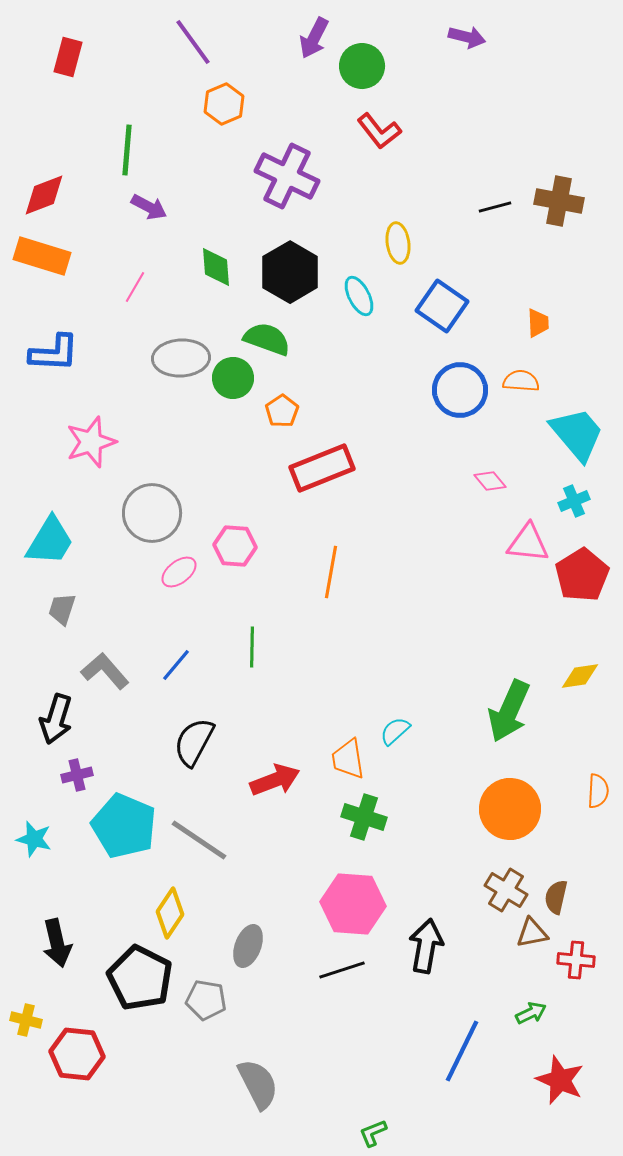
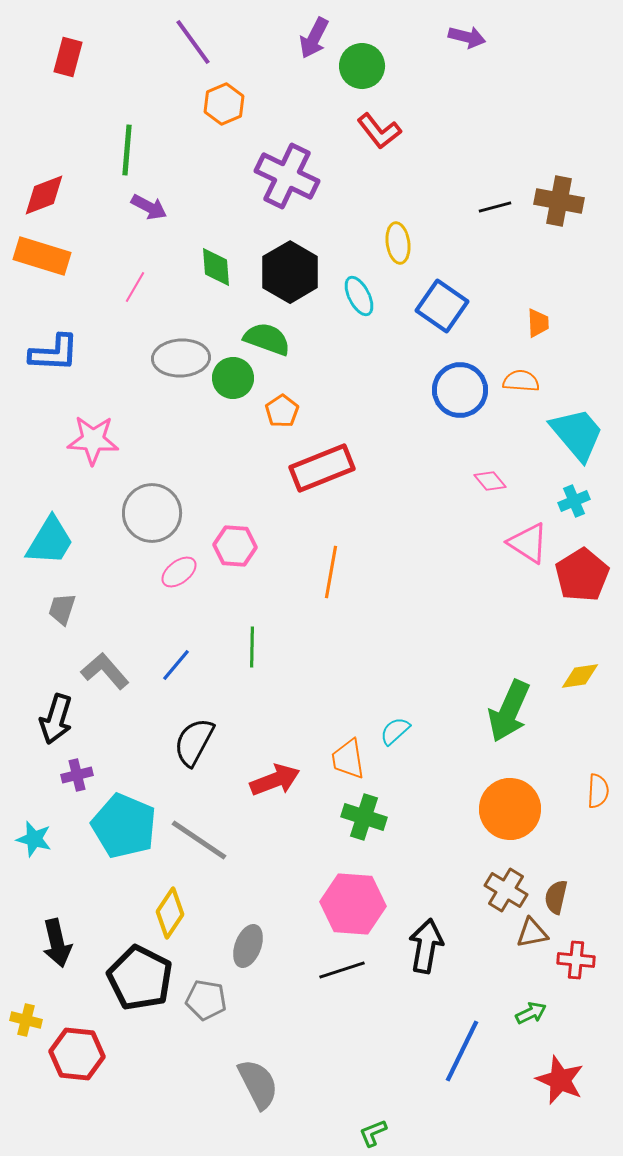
pink star at (91, 442): moved 2 px right, 2 px up; rotated 21 degrees clockwise
pink triangle at (528, 543): rotated 27 degrees clockwise
